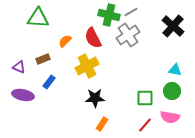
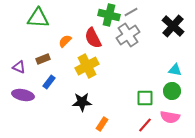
black star: moved 13 px left, 4 px down
